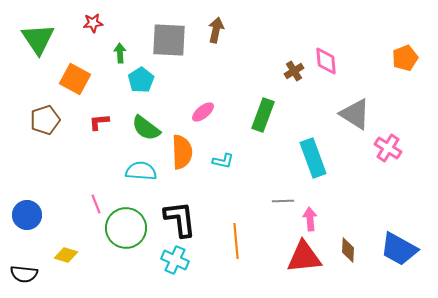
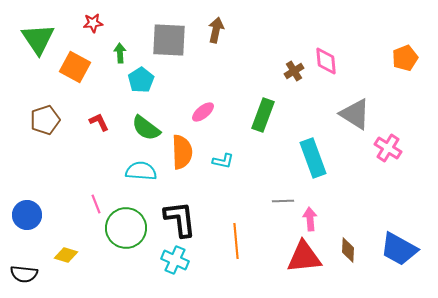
orange square: moved 12 px up
red L-shape: rotated 70 degrees clockwise
